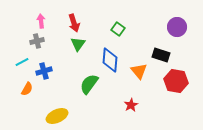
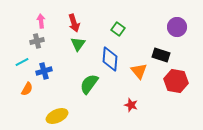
blue diamond: moved 1 px up
red star: rotated 24 degrees counterclockwise
